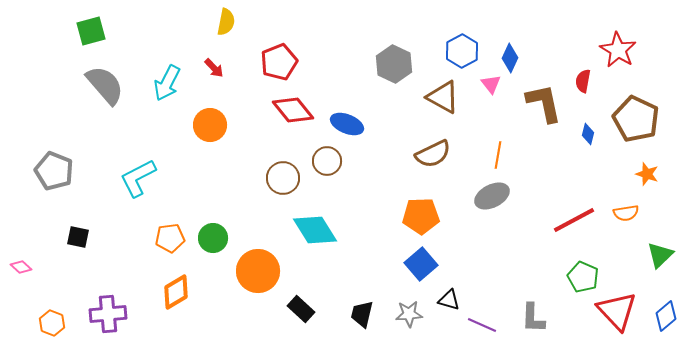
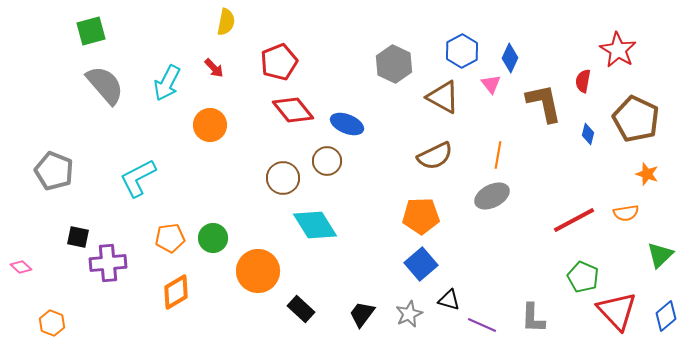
brown semicircle at (433, 154): moved 2 px right, 2 px down
cyan diamond at (315, 230): moved 5 px up
purple cross at (108, 314): moved 51 px up
black trapezoid at (362, 314): rotated 24 degrees clockwise
gray star at (409, 314): rotated 20 degrees counterclockwise
